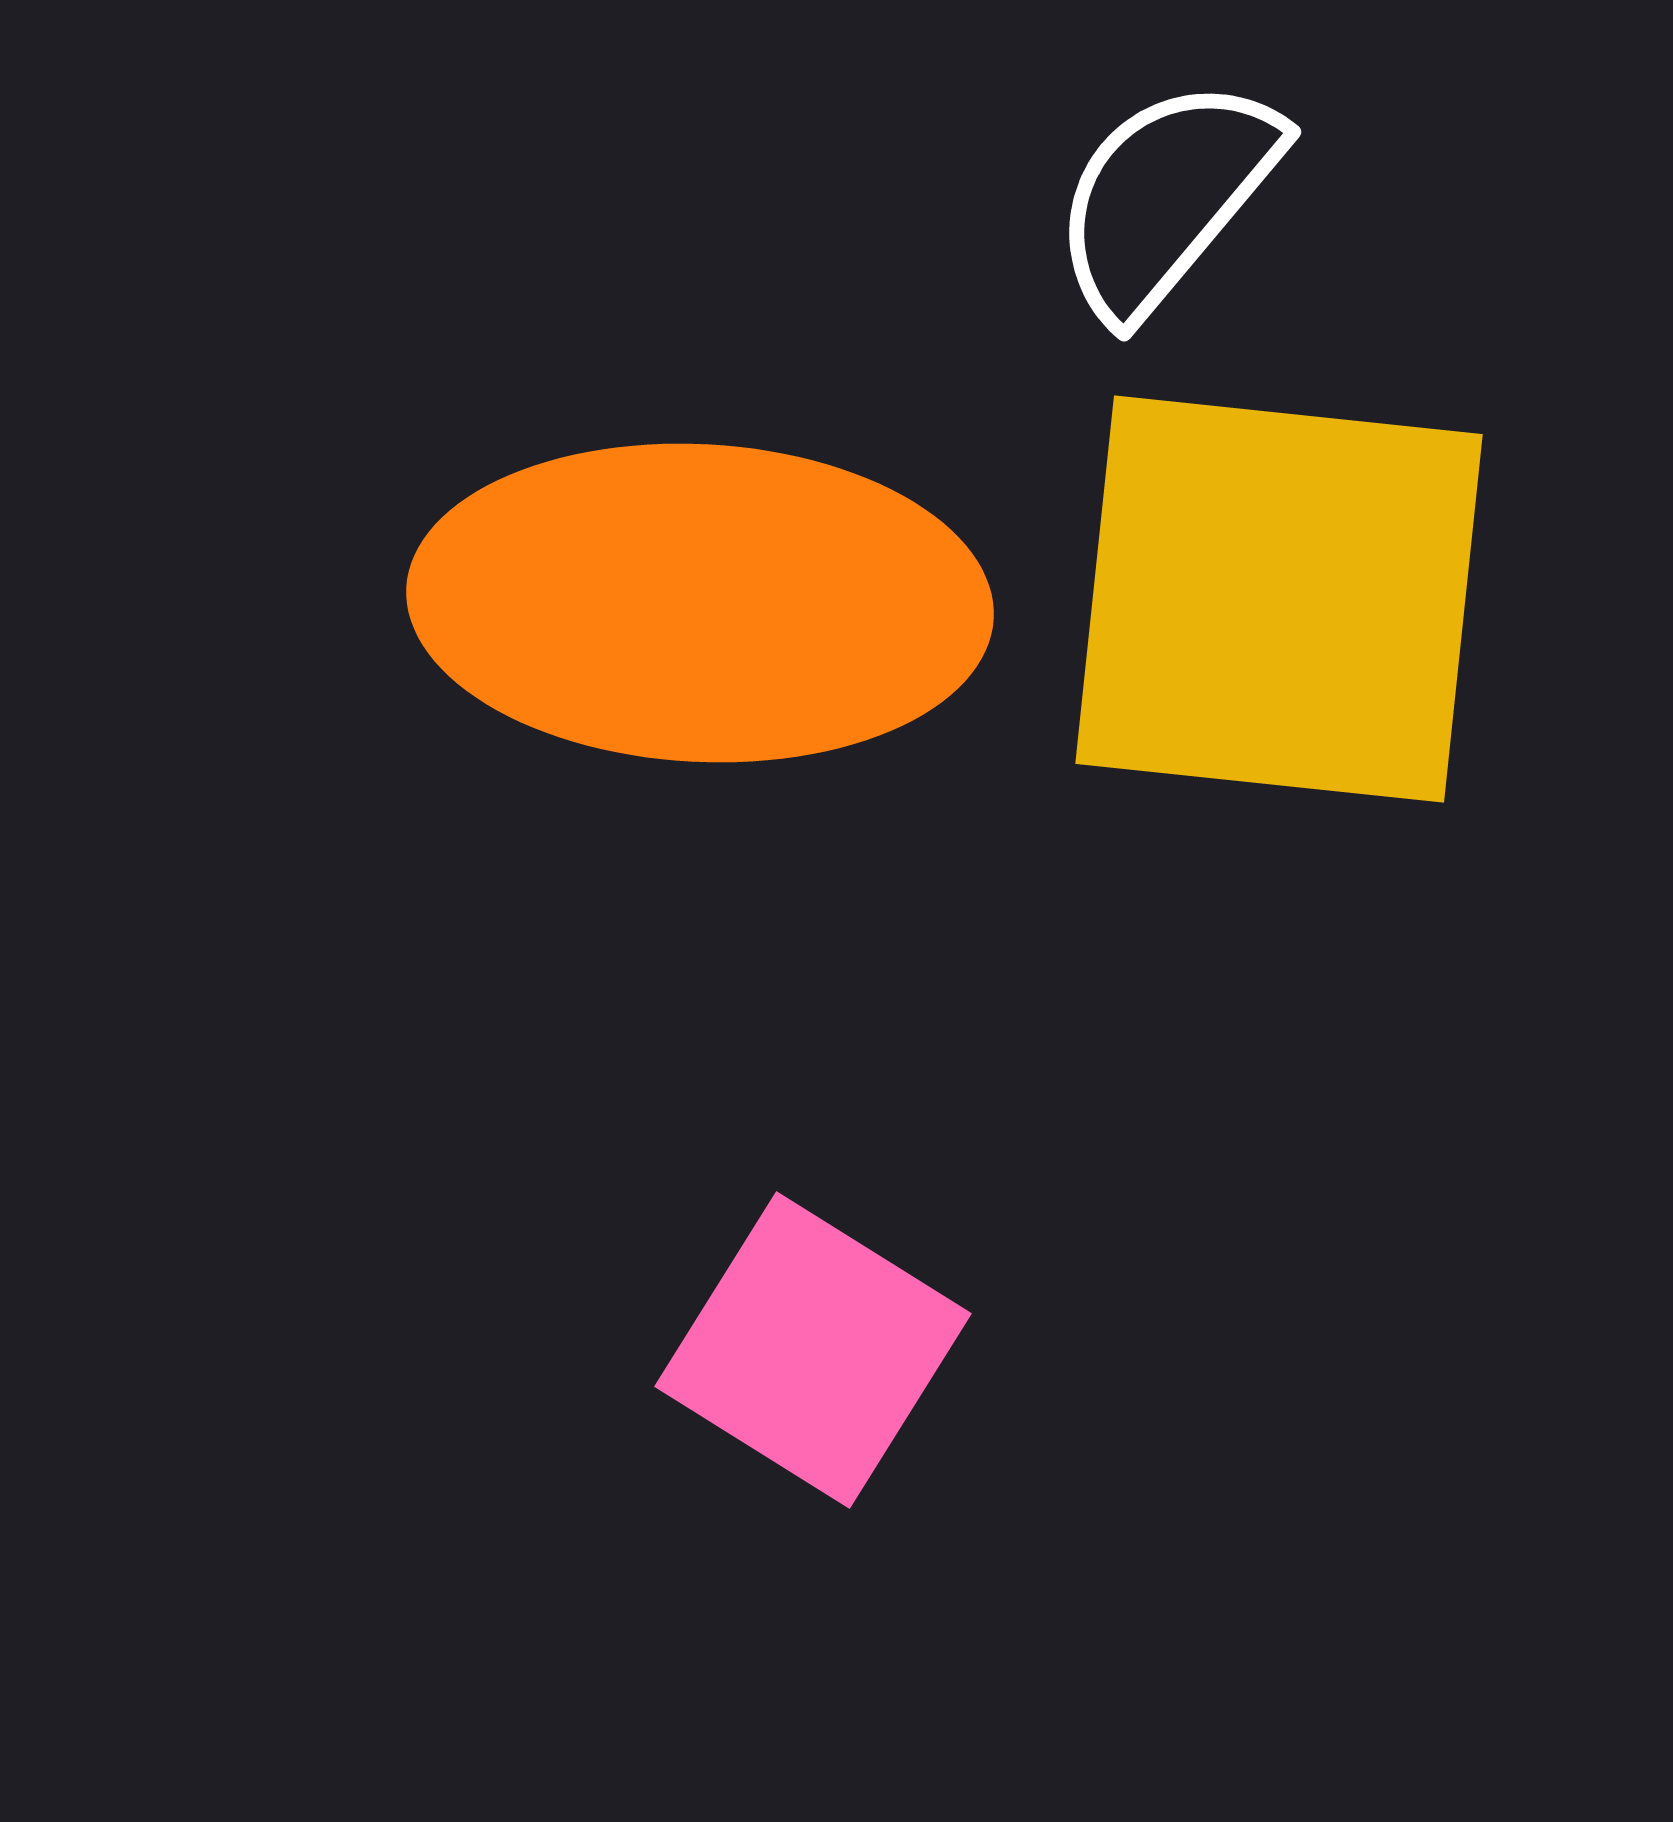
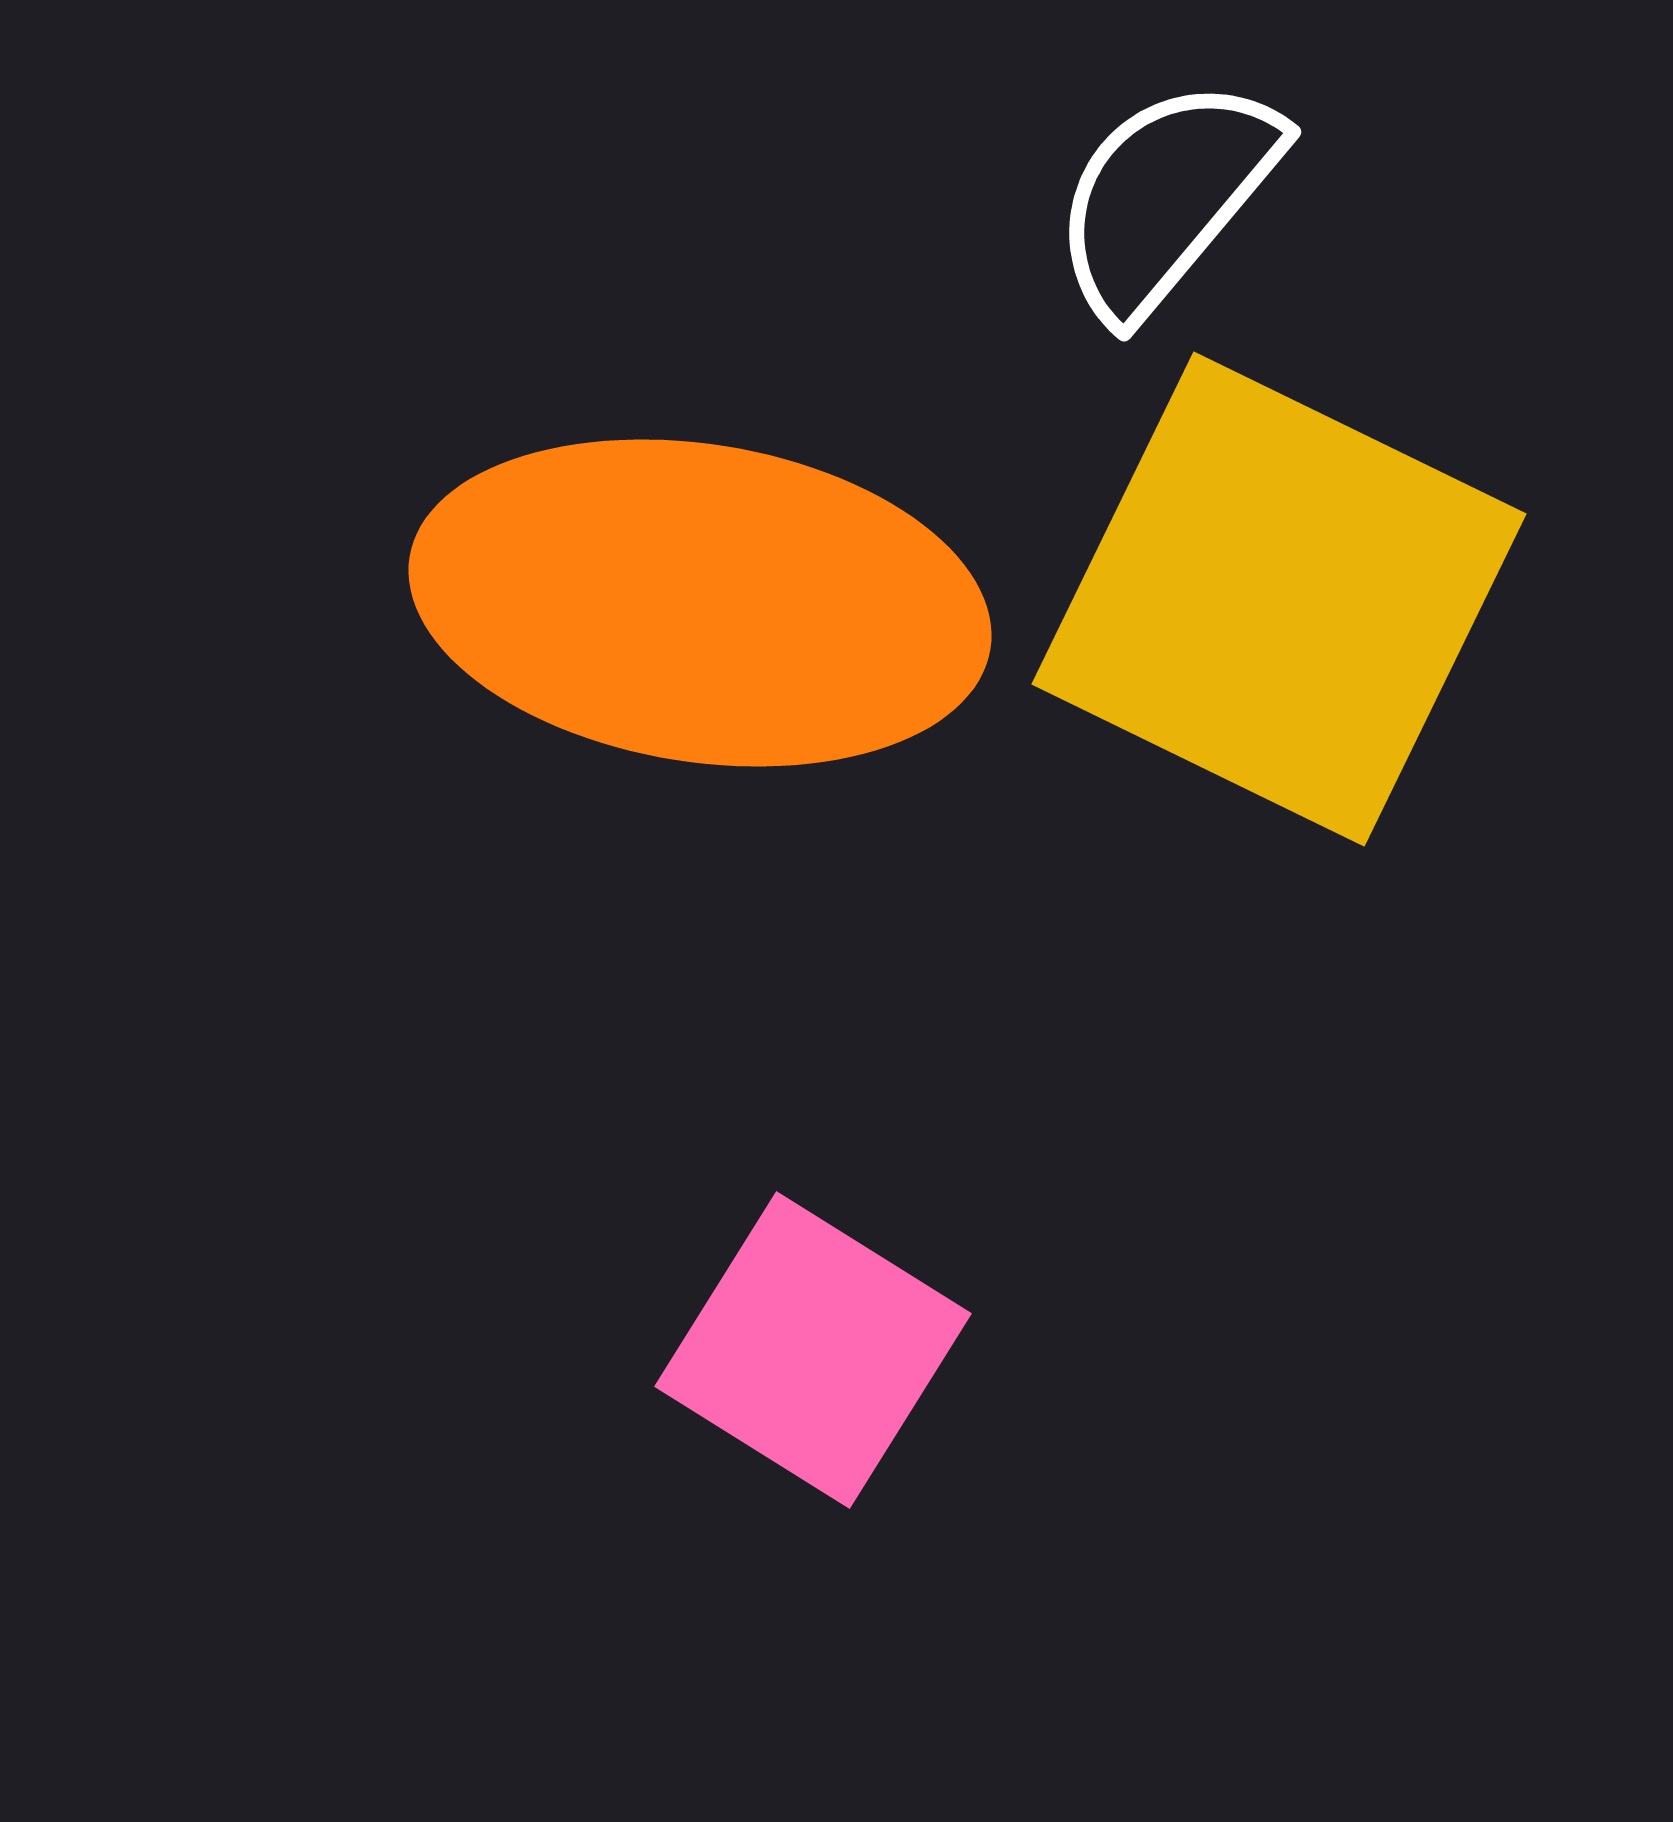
yellow square: rotated 20 degrees clockwise
orange ellipse: rotated 6 degrees clockwise
